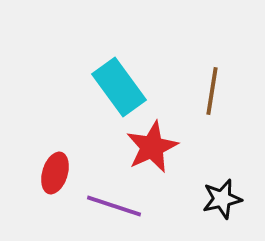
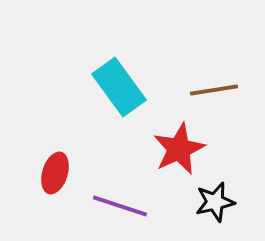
brown line: moved 2 px right, 1 px up; rotated 72 degrees clockwise
red star: moved 27 px right, 2 px down
black star: moved 7 px left, 3 px down
purple line: moved 6 px right
